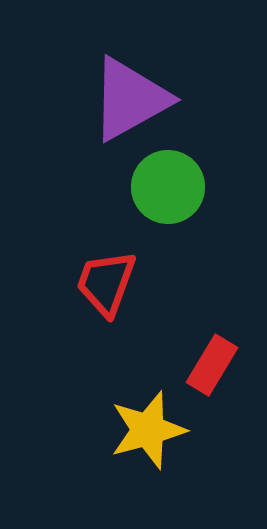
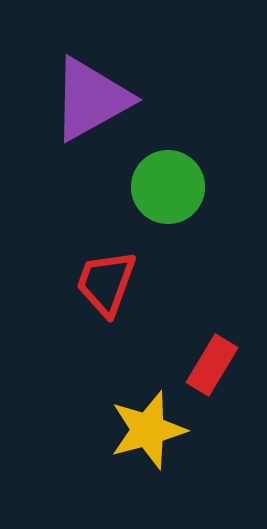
purple triangle: moved 39 px left
